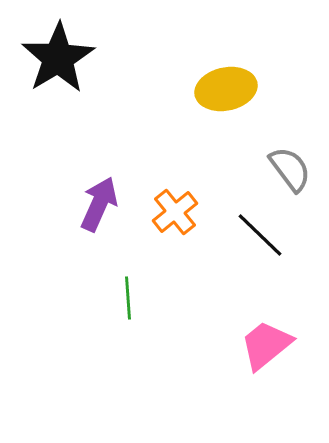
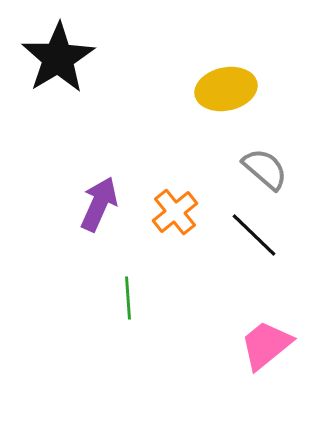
gray semicircle: moved 25 px left; rotated 12 degrees counterclockwise
black line: moved 6 px left
